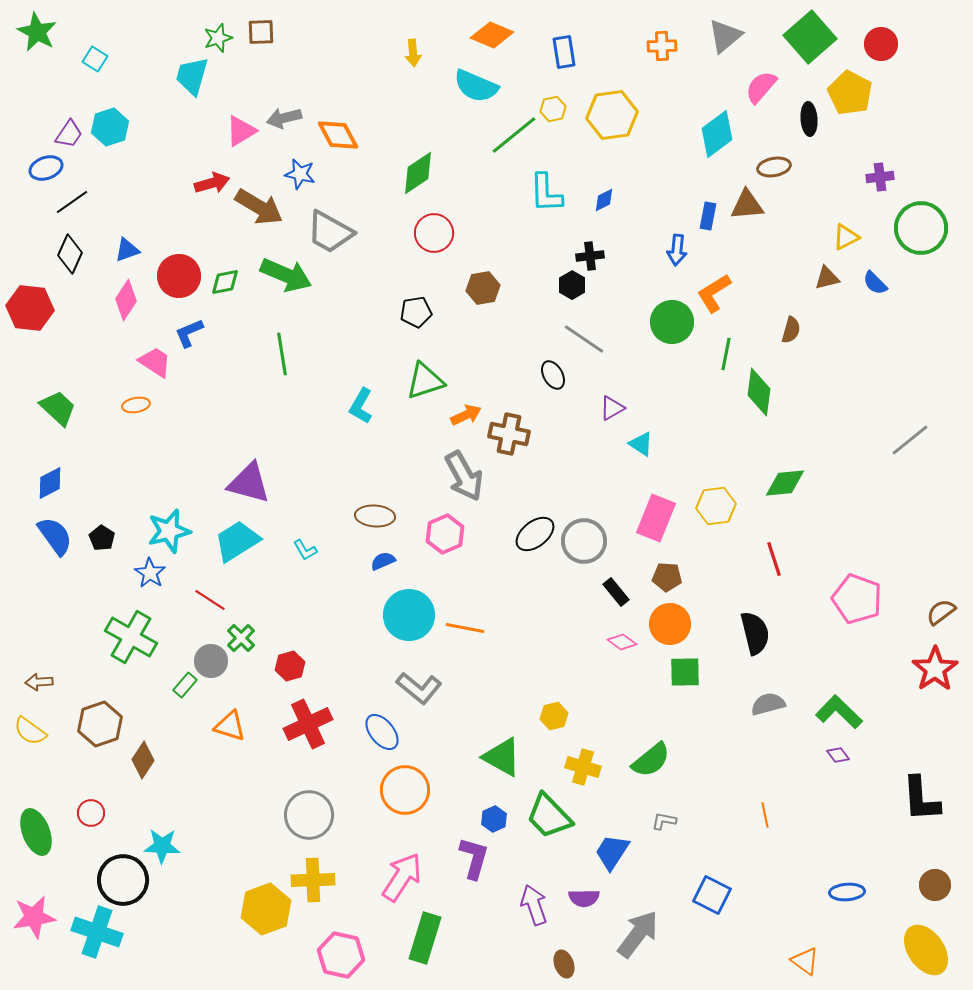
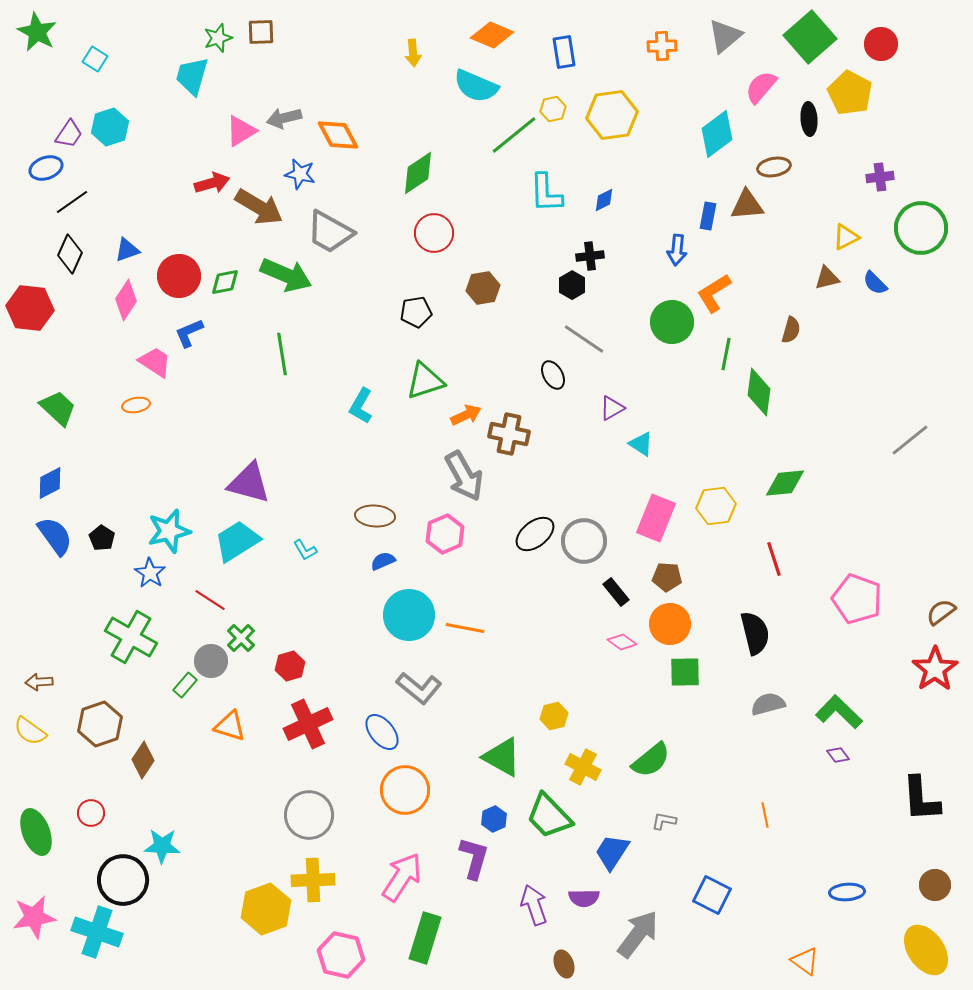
yellow cross at (583, 767): rotated 12 degrees clockwise
